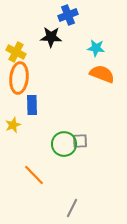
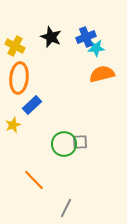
blue cross: moved 18 px right, 22 px down
black star: rotated 20 degrees clockwise
cyan star: rotated 12 degrees counterclockwise
yellow cross: moved 1 px left, 6 px up
orange semicircle: rotated 35 degrees counterclockwise
blue rectangle: rotated 48 degrees clockwise
gray square: moved 1 px down
orange line: moved 5 px down
gray line: moved 6 px left
